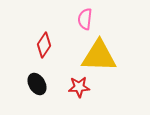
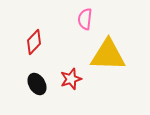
red diamond: moved 10 px left, 3 px up; rotated 10 degrees clockwise
yellow triangle: moved 9 px right, 1 px up
red star: moved 8 px left, 8 px up; rotated 15 degrees counterclockwise
